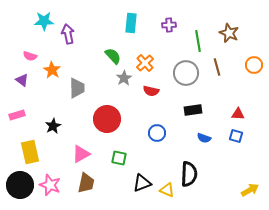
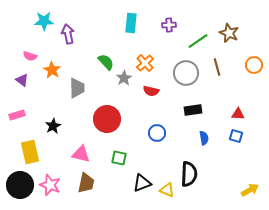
green line: rotated 65 degrees clockwise
green semicircle: moved 7 px left, 6 px down
blue semicircle: rotated 120 degrees counterclockwise
pink triangle: rotated 42 degrees clockwise
